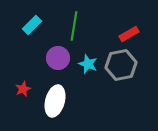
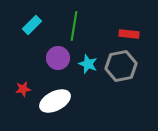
red rectangle: rotated 36 degrees clockwise
gray hexagon: moved 1 px down
red star: rotated 14 degrees clockwise
white ellipse: rotated 48 degrees clockwise
